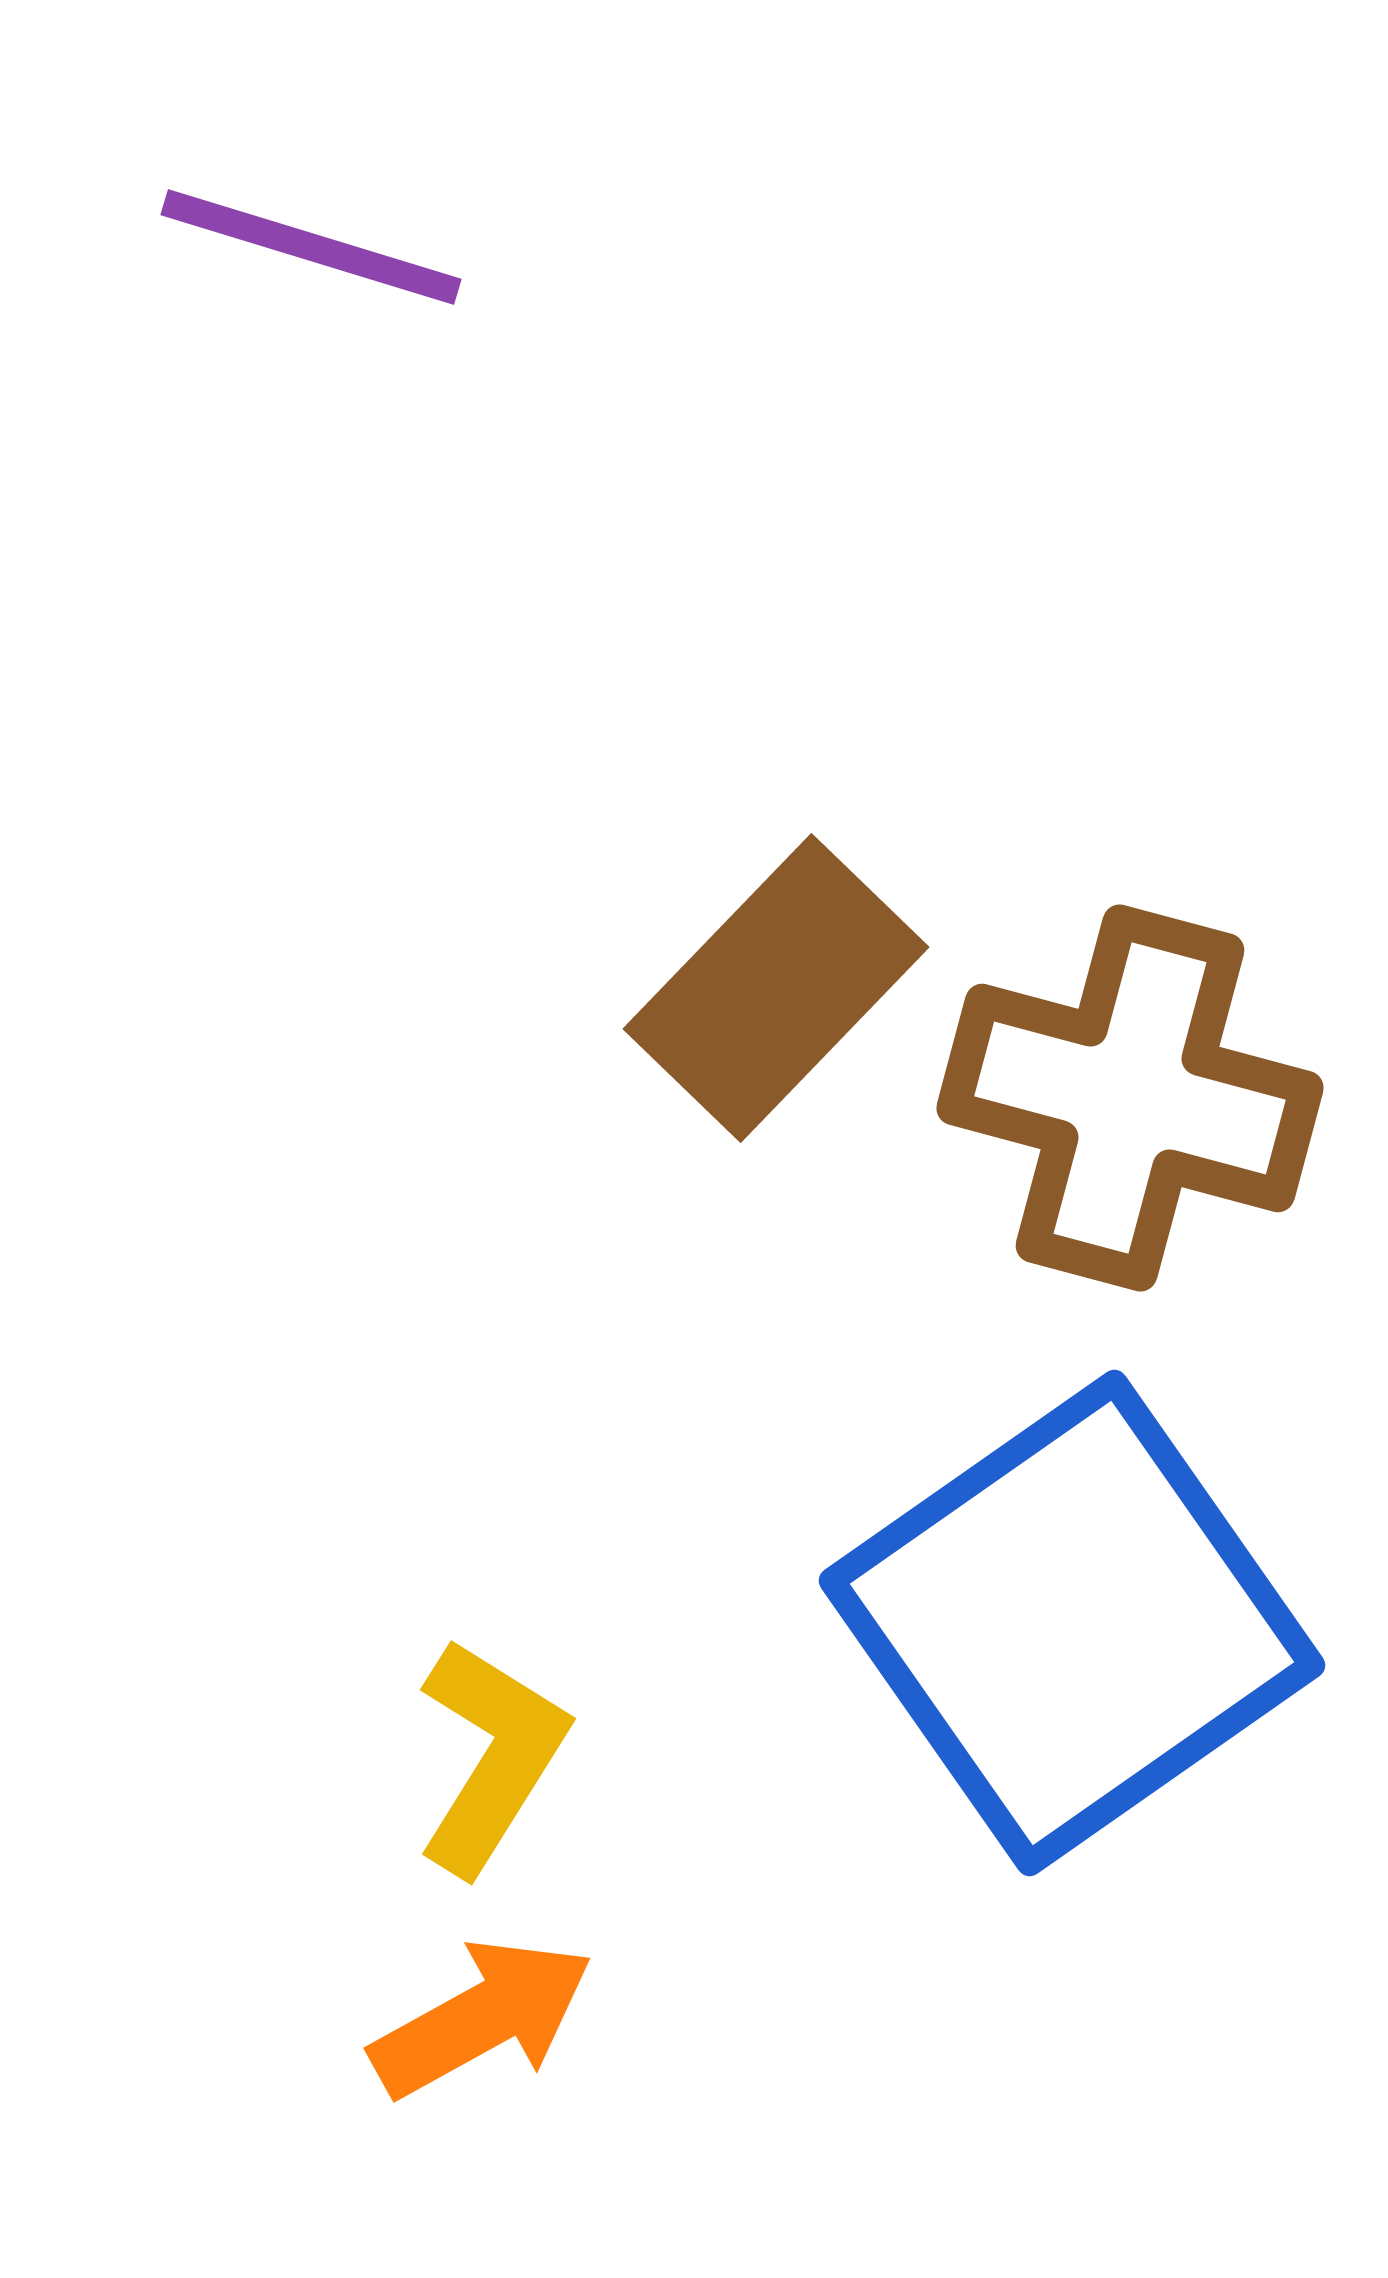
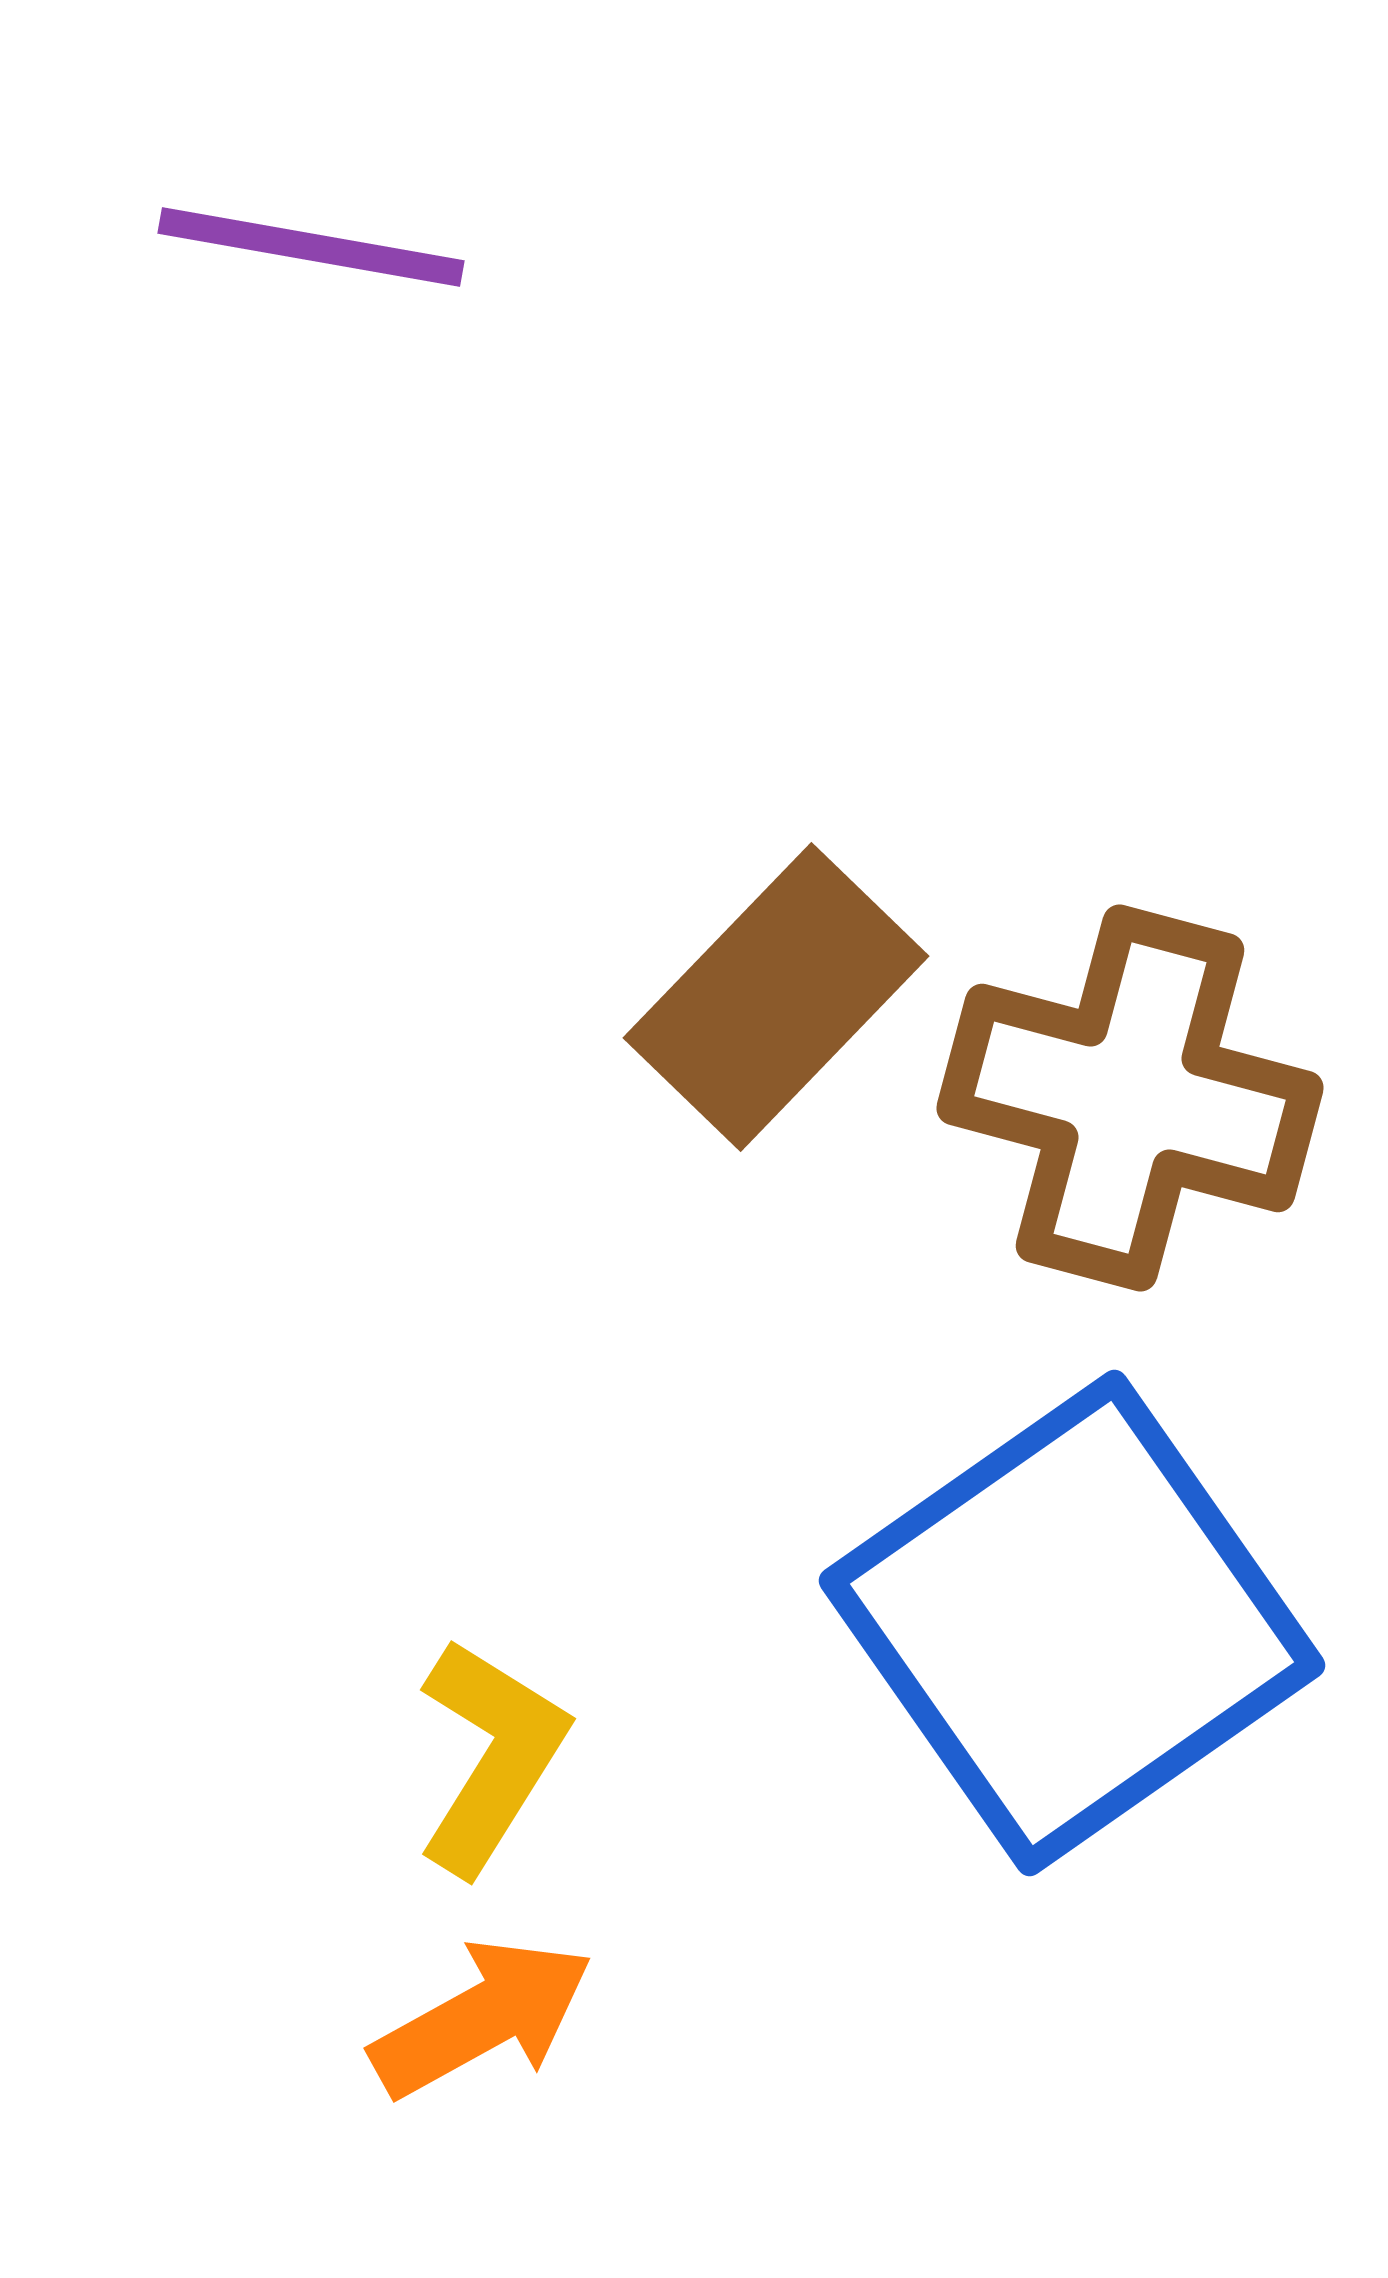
purple line: rotated 7 degrees counterclockwise
brown rectangle: moved 9 px down
